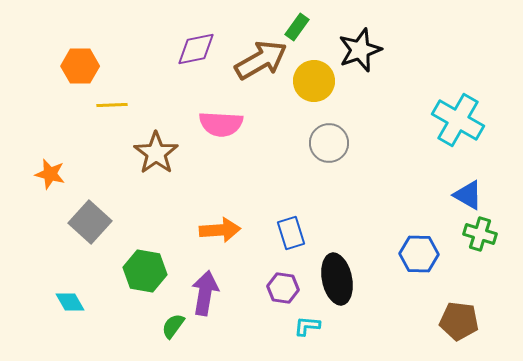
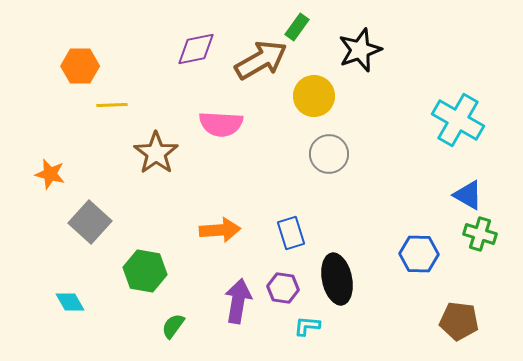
yellow circle: moved 15 px down
gray circle: moved 11 px down
purple arrow: moved 33 px right, 8 px down
